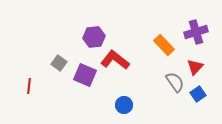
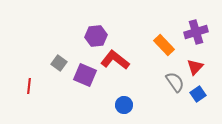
purple hexagon: moved 2 px right, 1 px up
